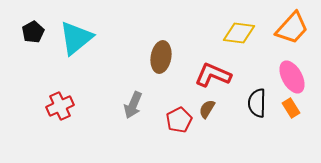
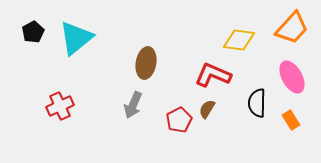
yellow diamond: moved 7 px down
brown ellipse: moved 15 px left, 6 px down
orange rectangle: moved 12 px down
